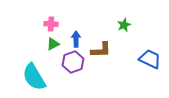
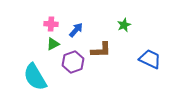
blue arrow: moved 9 px up; rotated 42 degrees clockwise
cyan semicircle: moved 1 px right
